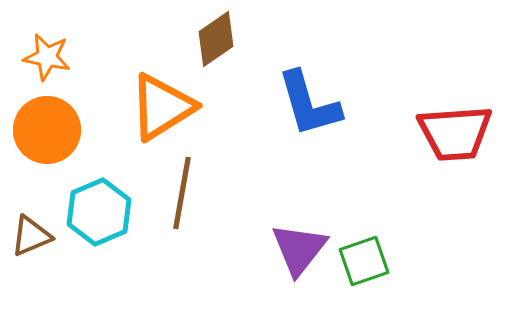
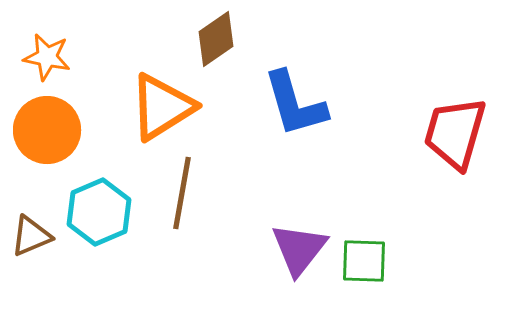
blue L-shape: moved 14 px left
red trapezoid: rotated 110 degrees clockwise
green square: rotated 21 degrees clockwise
